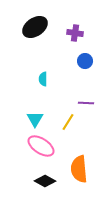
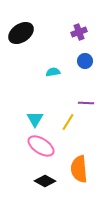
black ellipse: moved 14 px left, 6 px down
purple cross: moved 4 px right, 1 px up; rotated 28 degrees counterclockwise
cyan semicircle: moved 10 px right, 7 px up; rotated 80 degrees clockwise
